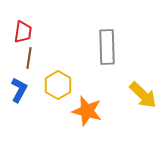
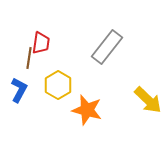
red trapezoid: moved 18 px right, 11 px down
gray rectangle: rotated 40 degrees clockwise
yellow arrow: moved 5 px right, 5 px down
orange star: moved 1 px up
